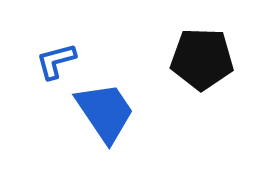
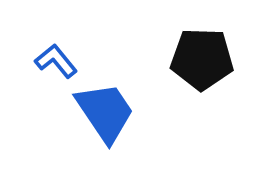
blue L-shape: rotated 66 degrees clockwise
